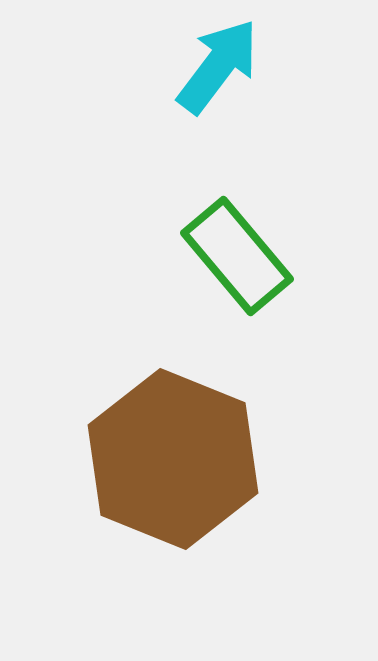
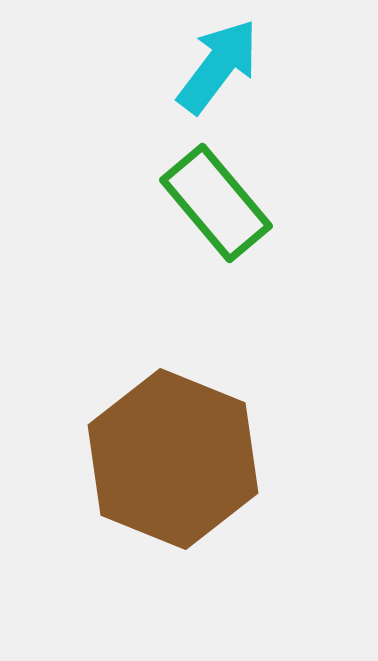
green rectangle: moved 21 px left, 53 px up
